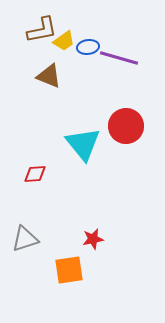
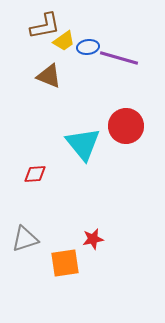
brown L-shape: moved 3 px right, 4 px up
orange square: moved 4 px left, 7 px up
